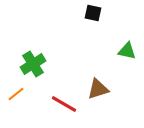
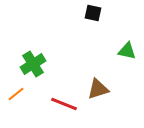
red line: rotated 8 degrees counterclockwise
